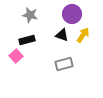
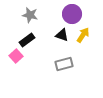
black rectangle: rotated 21 degrees counterclockwise
